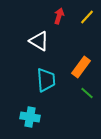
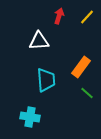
white triangle: rotated 35 degrees counterclockwise
